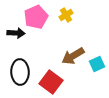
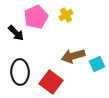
black arrow: rotated 42 degrees clockwise
brown arrow: rotated 15 degrees clockwise
